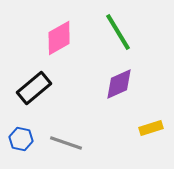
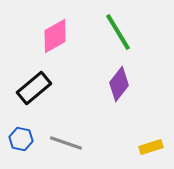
pink diamond: moved 4 px left, 2 px up
purple diamond: rotated 28 degrees counterclockwise
yellow rectangle: moved 19 px down
